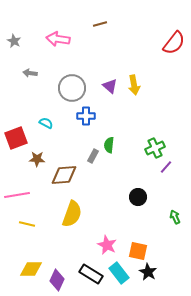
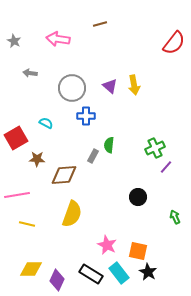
red square: rotated 10 degrees counterclockwise
